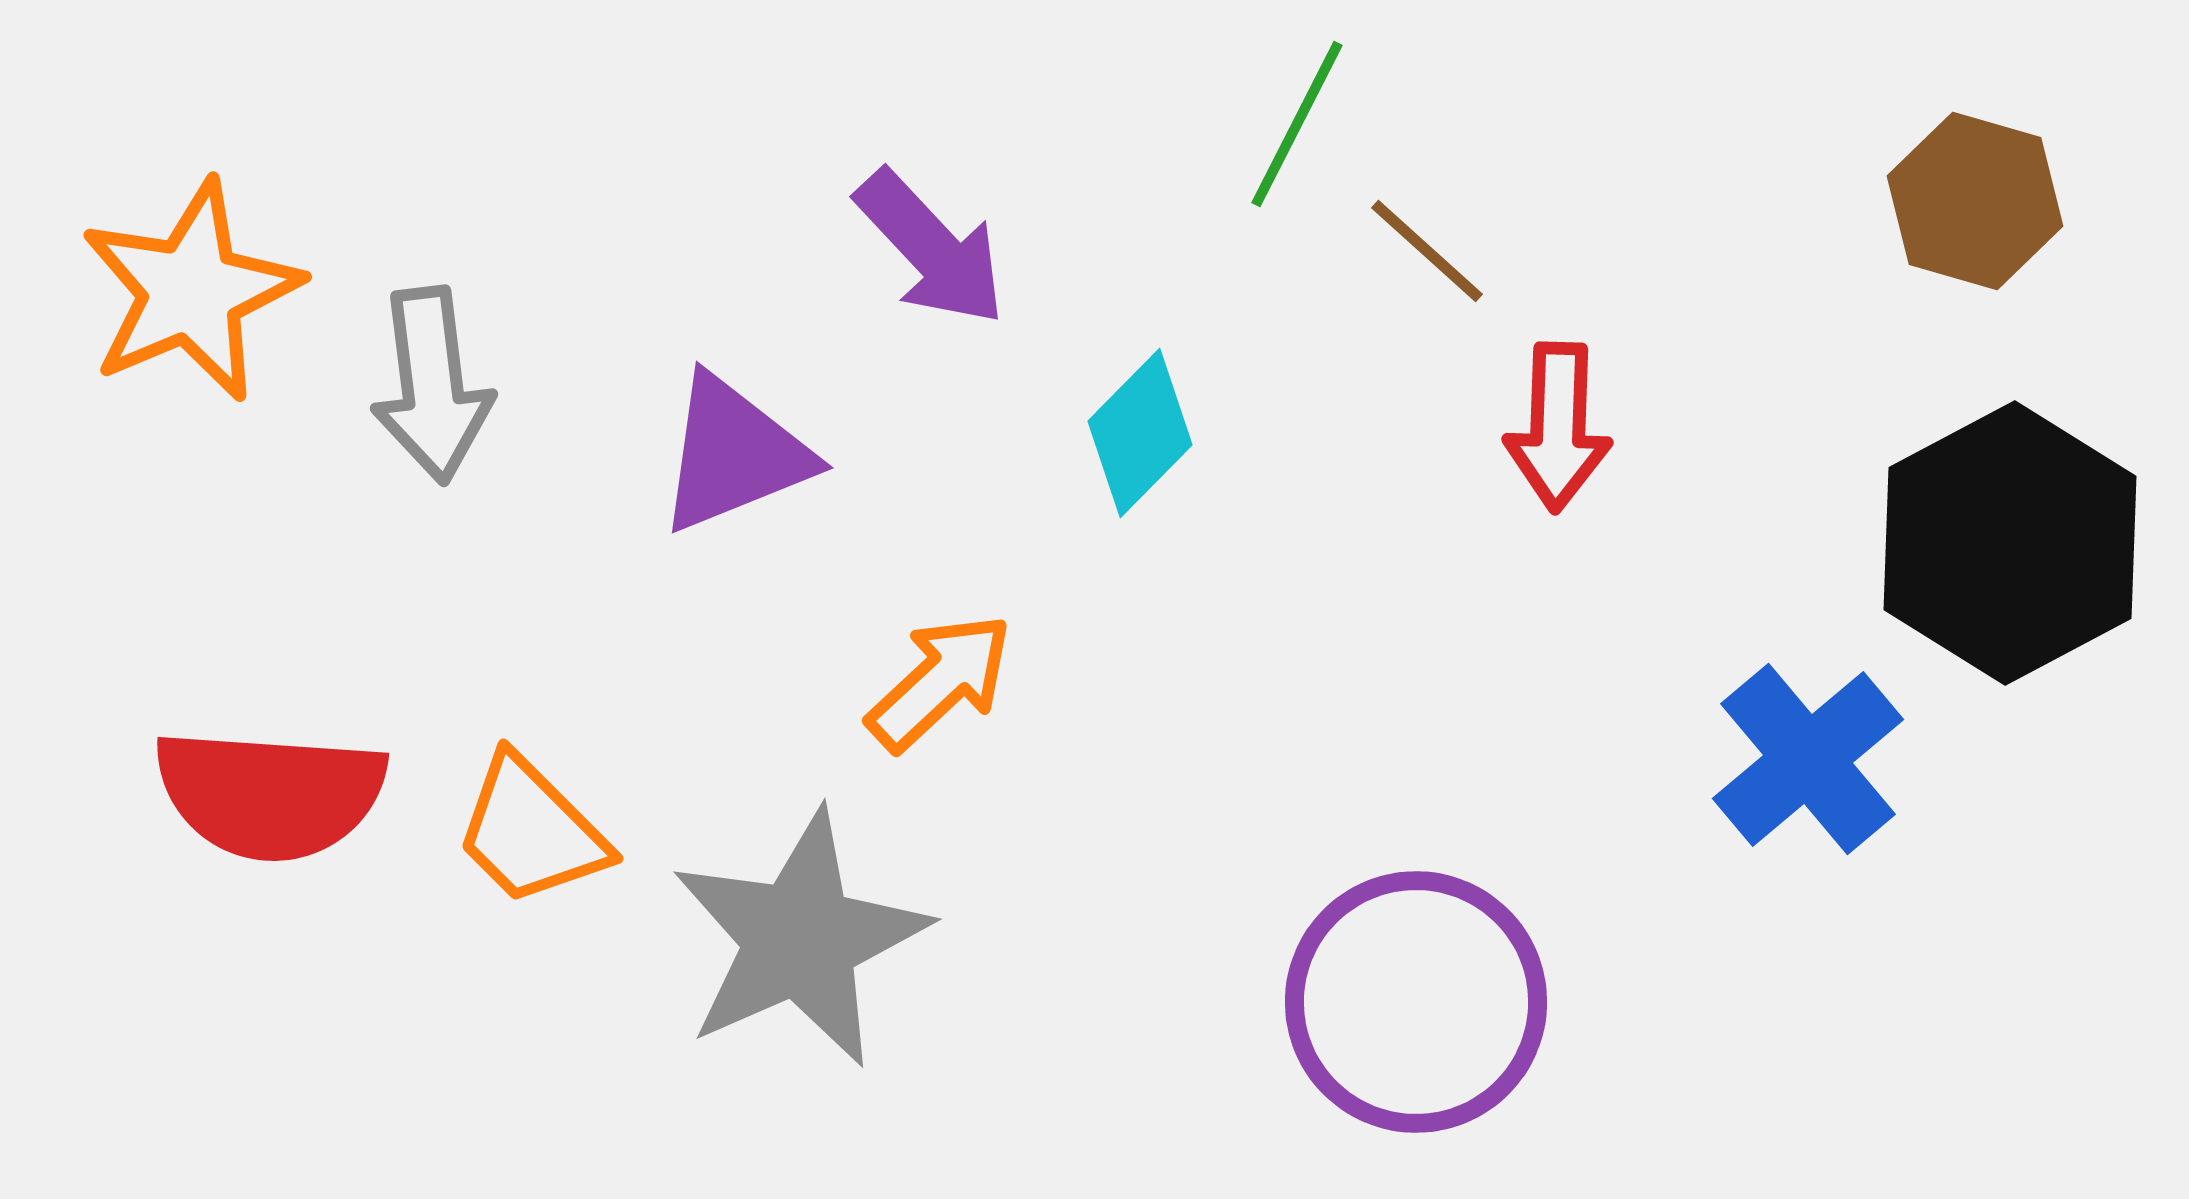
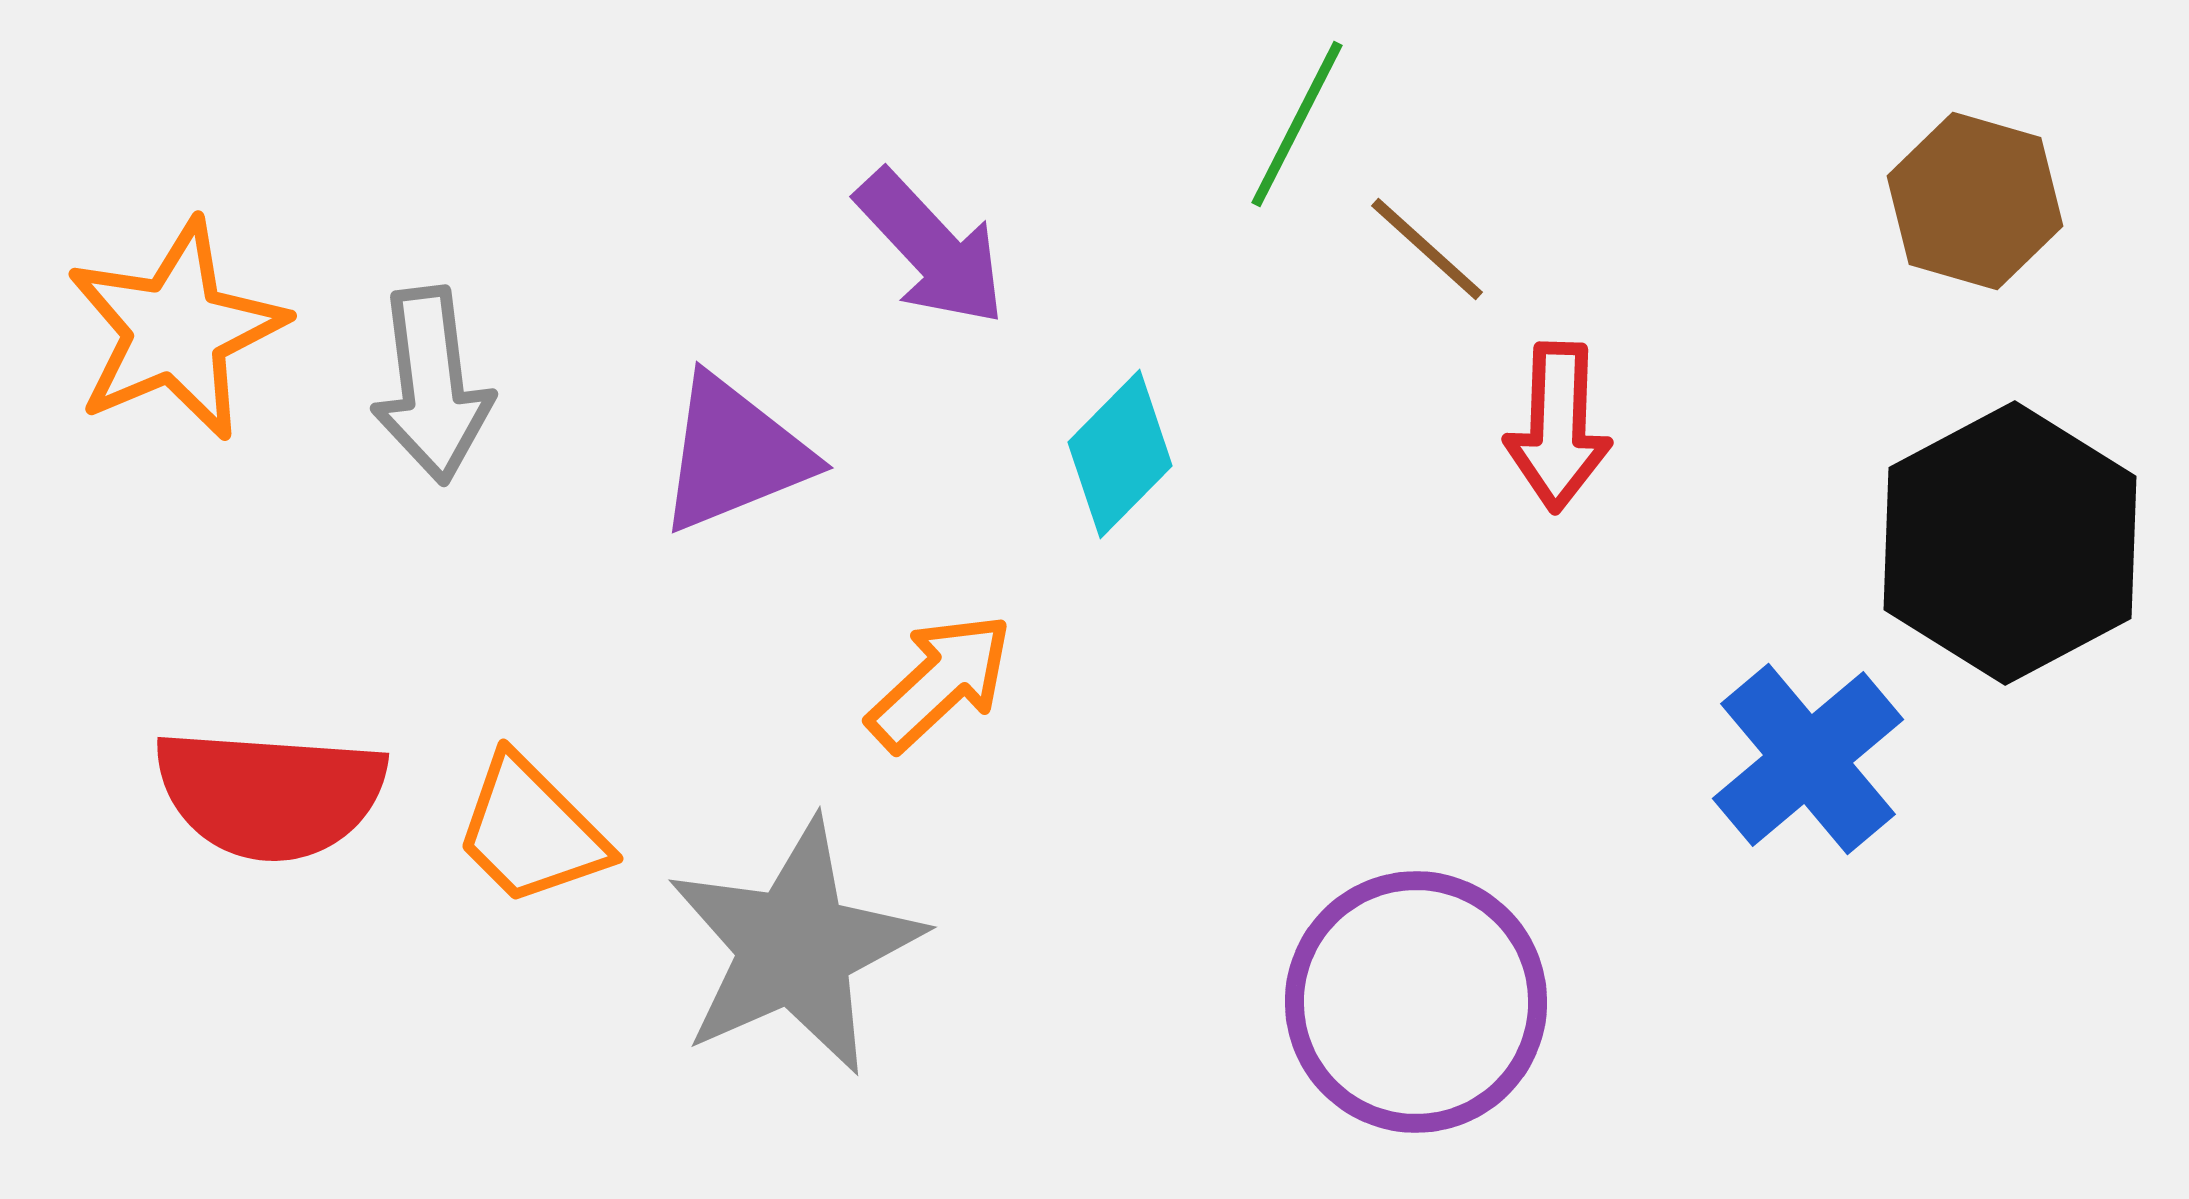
brown line: moved 2 px up
orange star: moved 15 px left, 39 px down
cyan diamond: moved 20 px left, 21 px down
gray star: moved 5 px left, 8 px down
